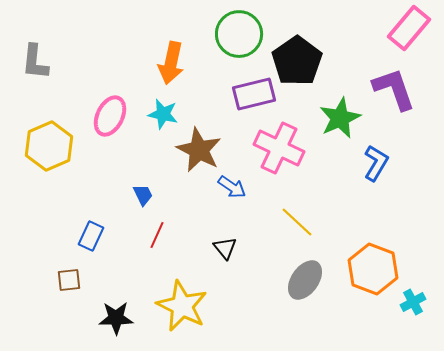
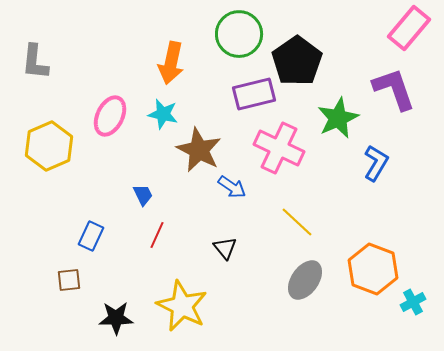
green star: moved 2 px left
